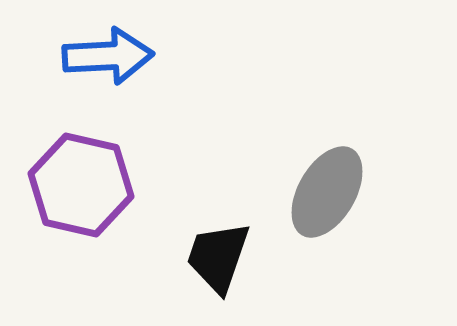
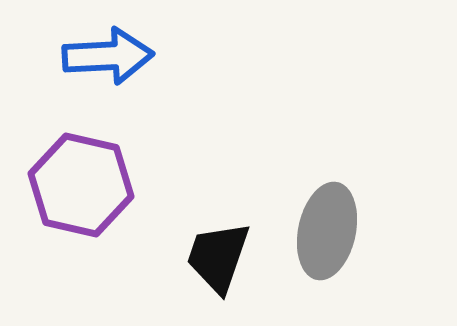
gray ellipse: moved 39 px down; rotated 18 degrees counterclockwise
